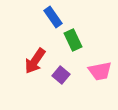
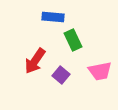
blue rectangle: rotated 50 degrees counterclockwise
